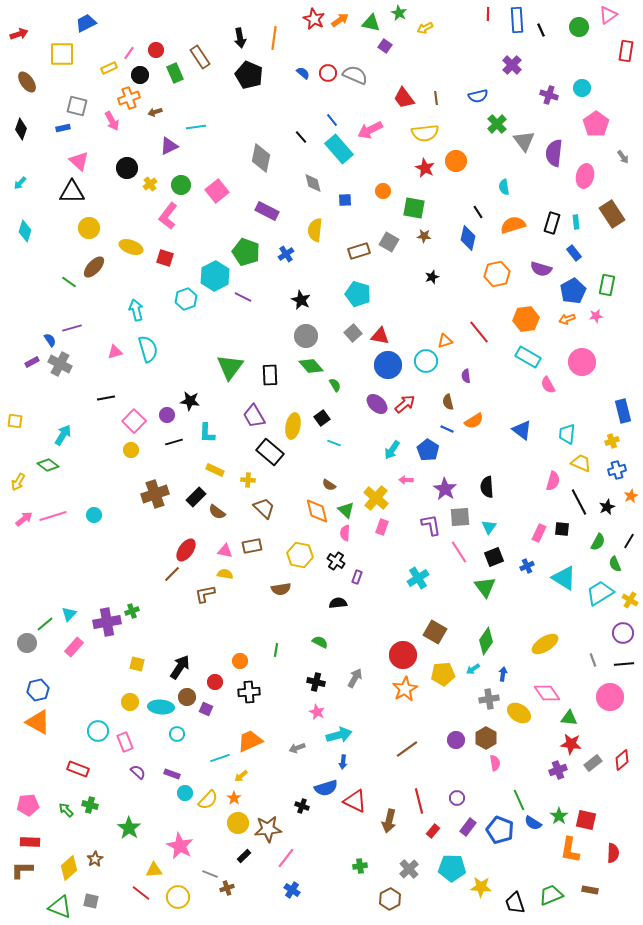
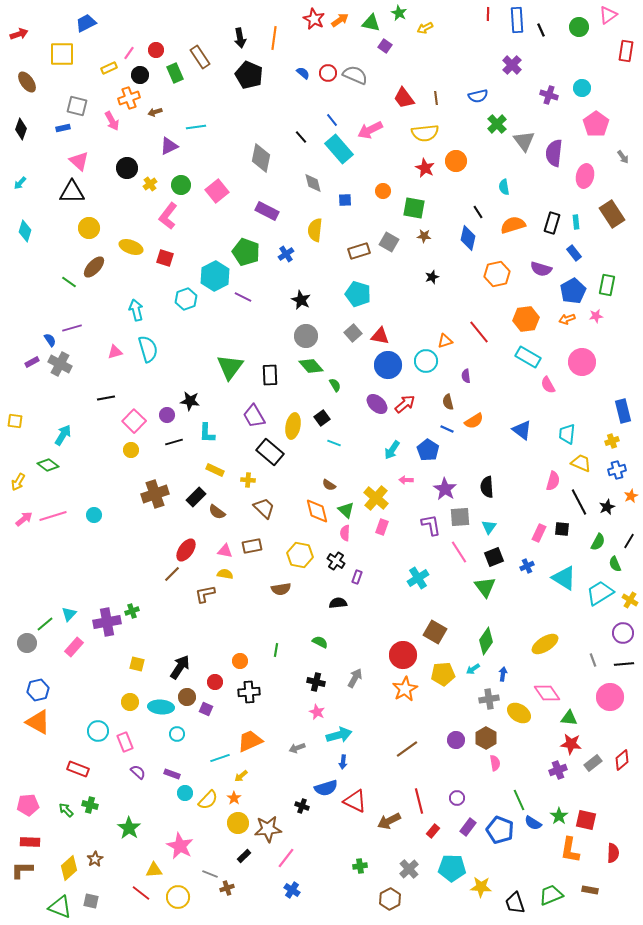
brown arrow at (389, 821): rotated 50 degrees clockwise
